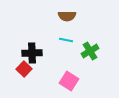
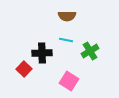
black cross: moved 10 px right
